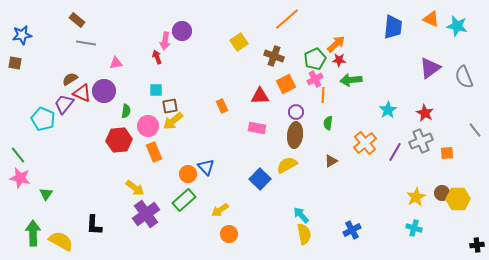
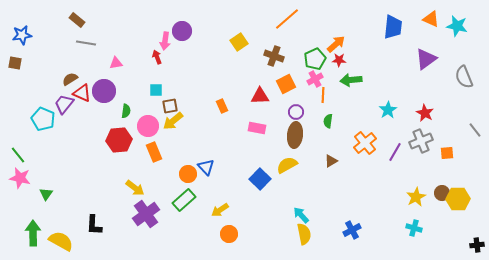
purple triangle at (430, 68): moved 4 px left, 9 px up
green semicircle at (328, 123): moved 2 px up
